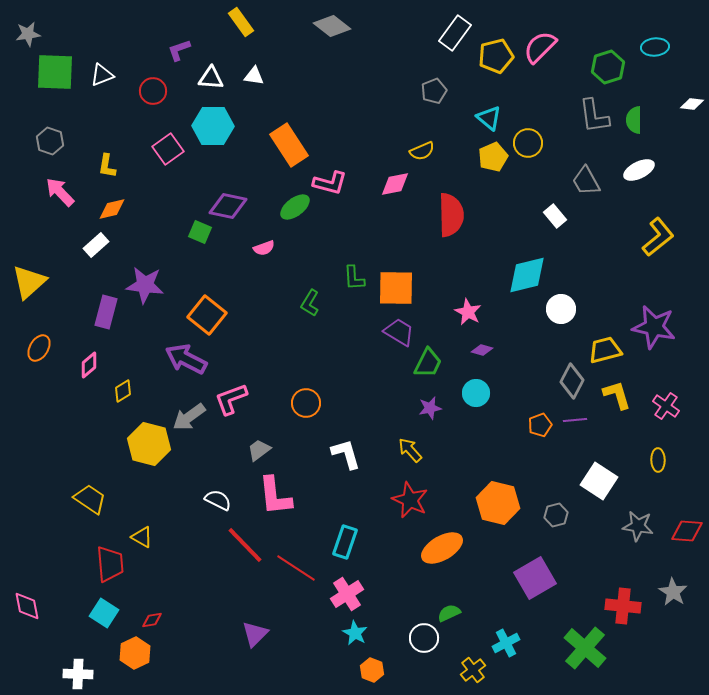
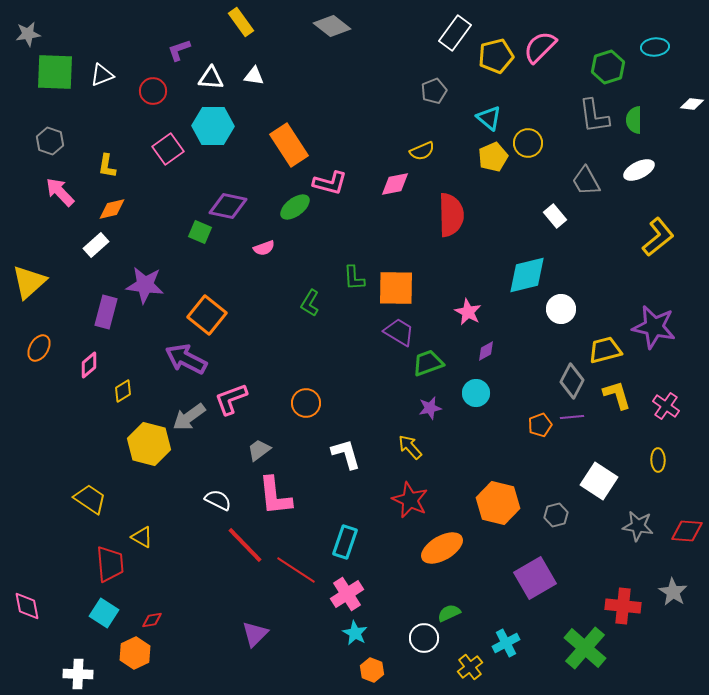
purple diamond at (482, 350): moved 4 px right, 1 px down; rotated 45 degrees counterclockwise
green trapezoid at (428, 363): rotated 136 degrees counterclockwise
purple line at (575, 420): moved 3 px left, 3 px up
yellow arrow at (410, 450): moved 3 px up
red line at (296, 568): moved 2 px down
yellow cross at (473, 670): moved 3 px left, 3 px up
